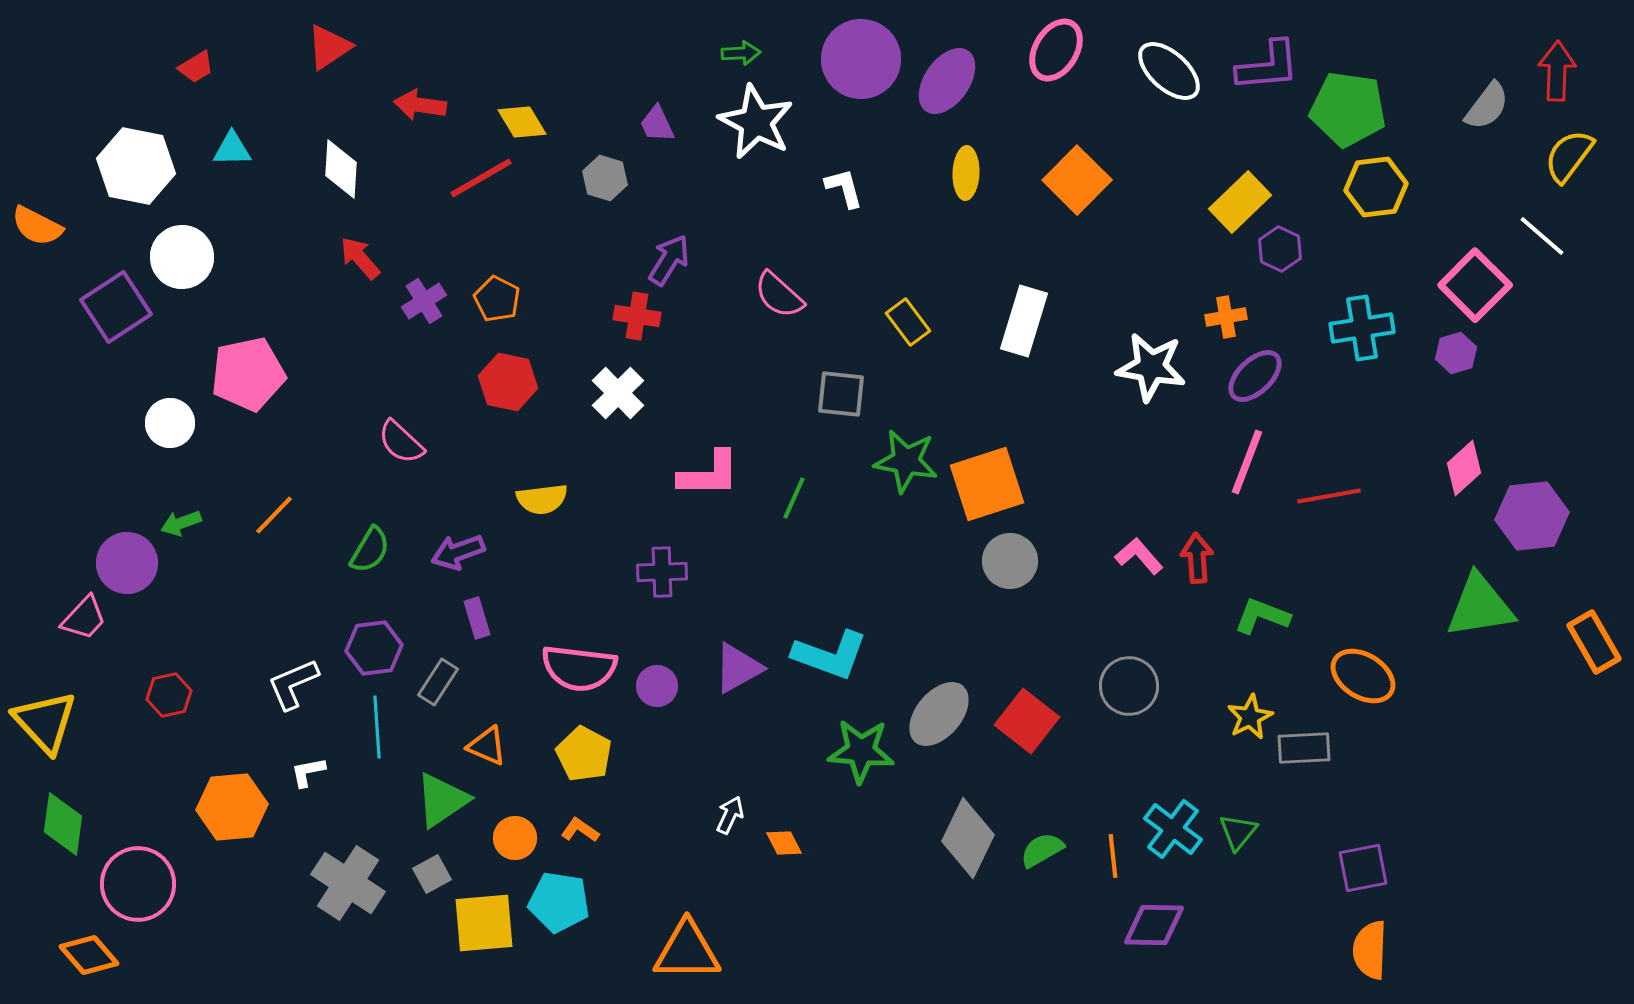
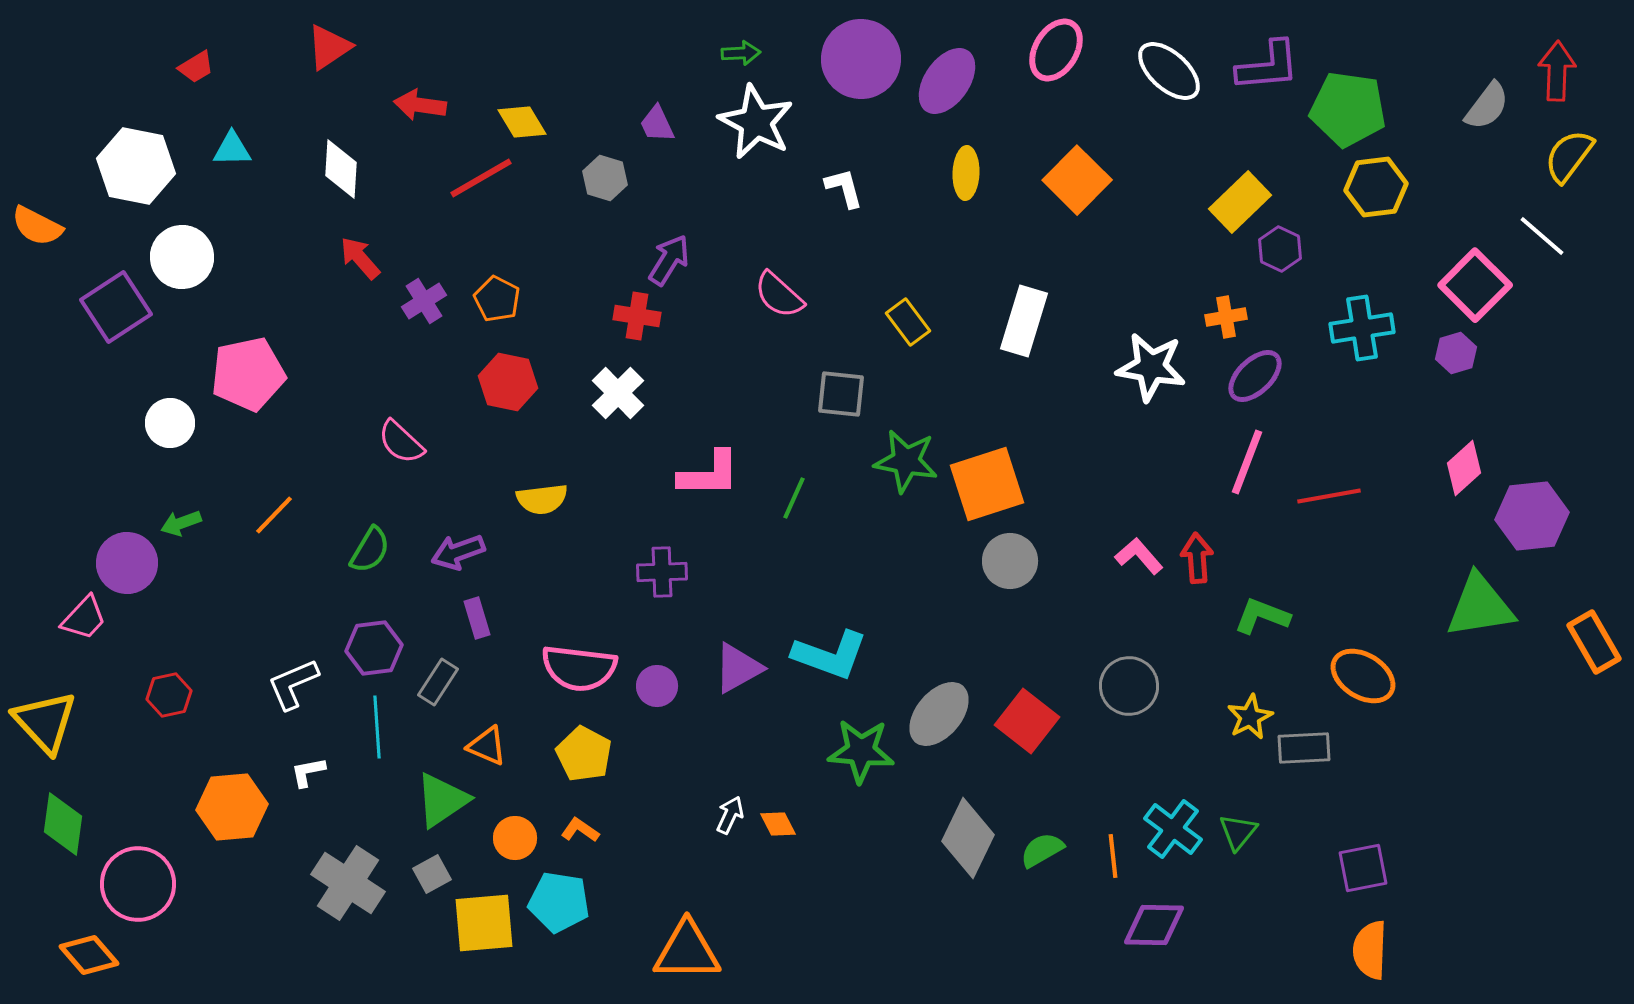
orange diamond at (784, 843): moved 6 px left, 19 px up
